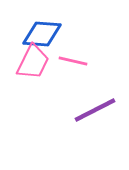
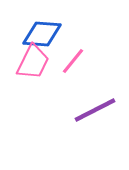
pink line: rotated 64 degrees counterclockwise
